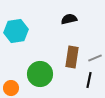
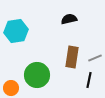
green circle: moved 3 px left, 1 px down
